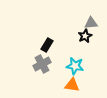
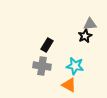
gray triangle: moved 1 px left, 1 px down
gray cross: moved 2 px down; rotated 36 degrees clockwise
orange triangle: moved 3 px left; rotated 21 degrees clockwise
